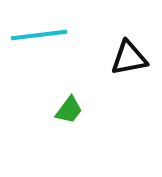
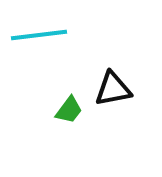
black triangle: moved 16 px left, 31 px down
